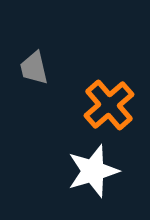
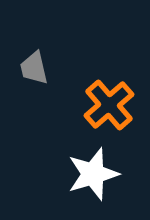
white star: moved 3 px down
